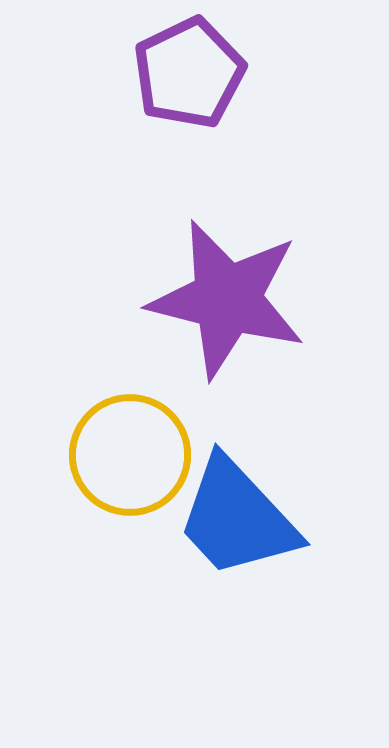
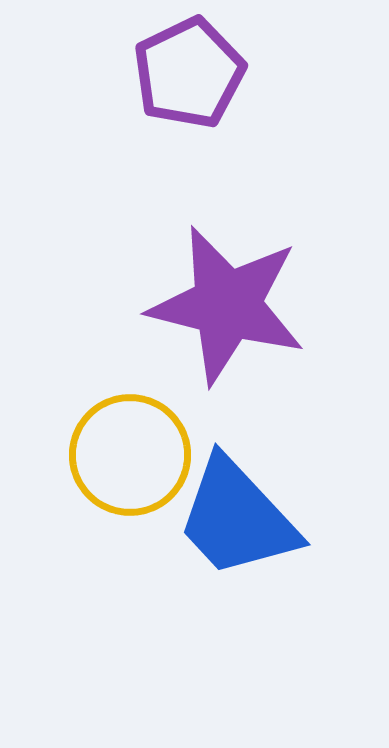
purple star: moved 6 px down
